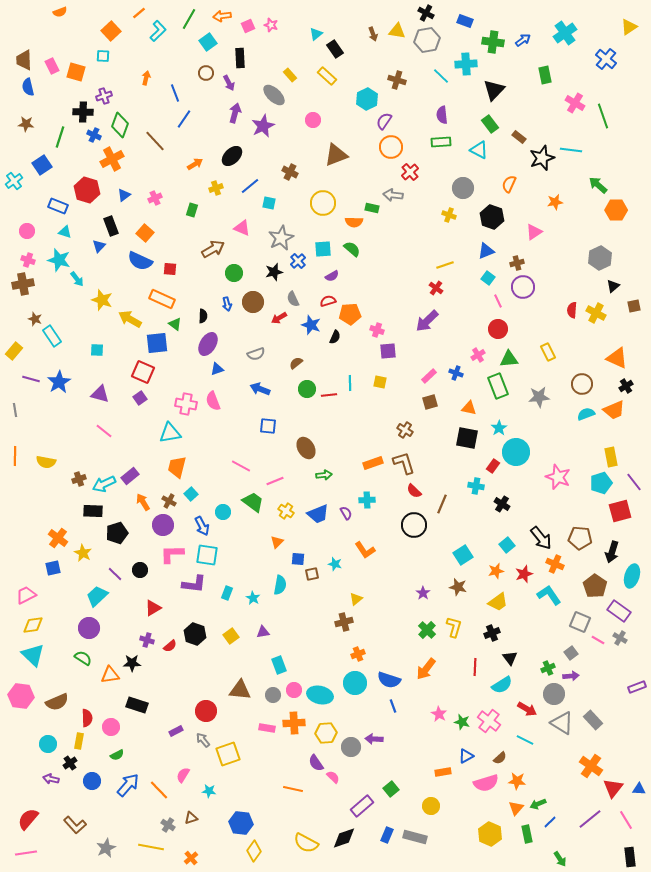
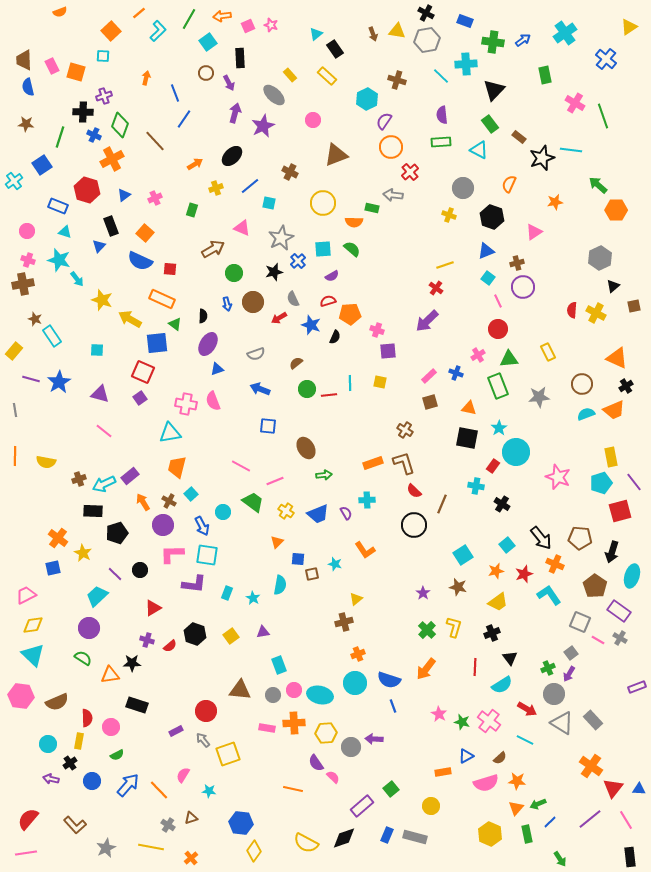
purple arrow at (571, 676): moved 2 px left, 2 px up; rotated 126 degrees clockwise
